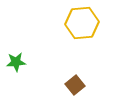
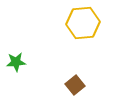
yellow hexagon: moved 1 px right
